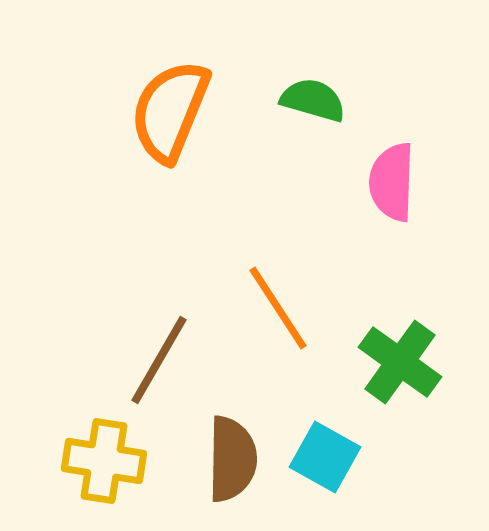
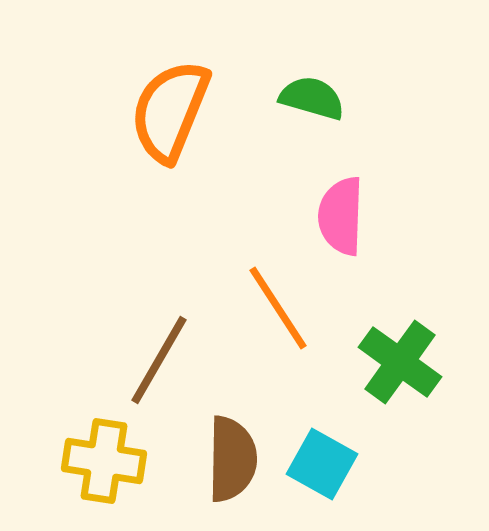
green semicircle: moved 1 px left, 2 px up
pink semicircle: moved 51 px left, 34 px down
cyan square: moved 3 px left, 7 px down
